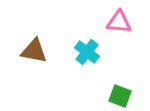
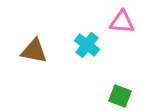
pink triangle: moved 3 px right
cyan cross: moved 7 px up
